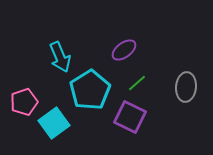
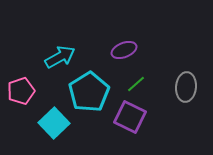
purple ellipse: rotated 15 degrees clockwise
cyan arrow: rotated 96 degrees counterclockwise
green line: moved 1 px left, 1 px down
cyan pentagon: moved 1 px left, 2 px down
pink pentagon: moved 3 px left, 11 px up
cyan square: rotated 8 degrees counterclockwise
